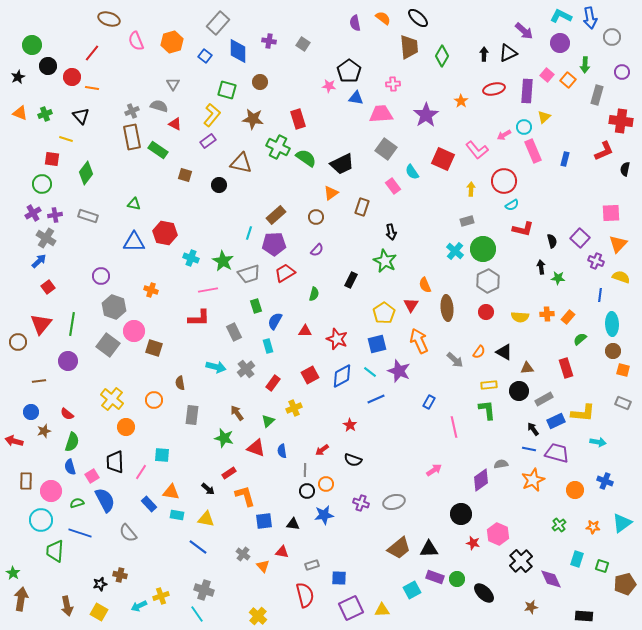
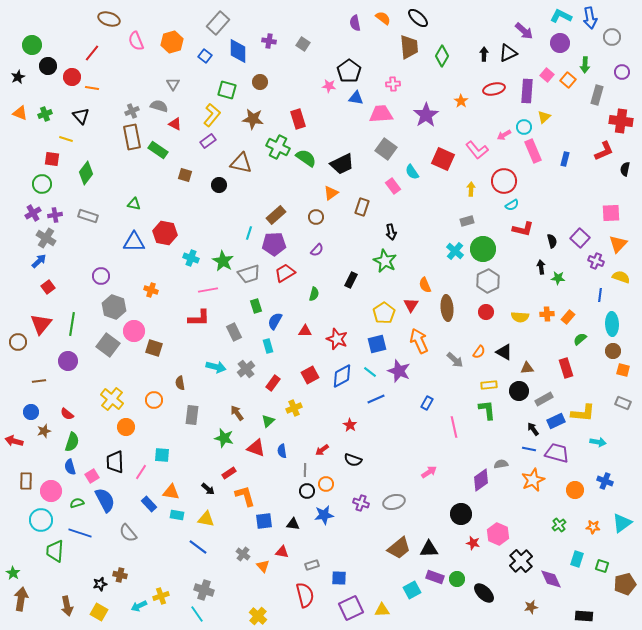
blue rectangle at (429, 402): moved 2 px left, 1 px down
pink arrow at (434, 470): moved 5 px left, 2 px down
